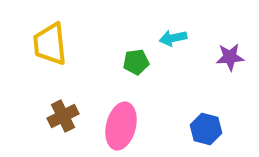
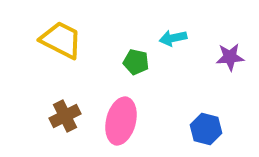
yellow trapezoid: moved 11 px right, 4 px up; rotated 123 degrees clockwise
green pentagon: rotated 20 degrees clockwise
brown cross: moved 2 px right
pink ellipse: moved 5 px up
